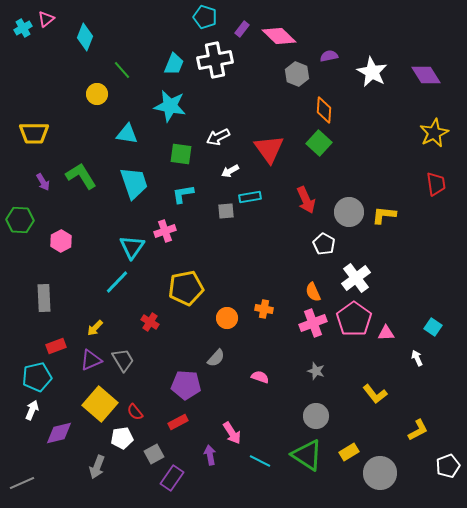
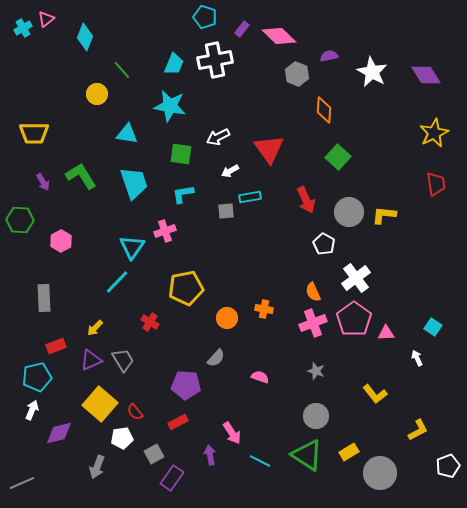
green square at (319, 143): moved 19 px right, 14 px down
